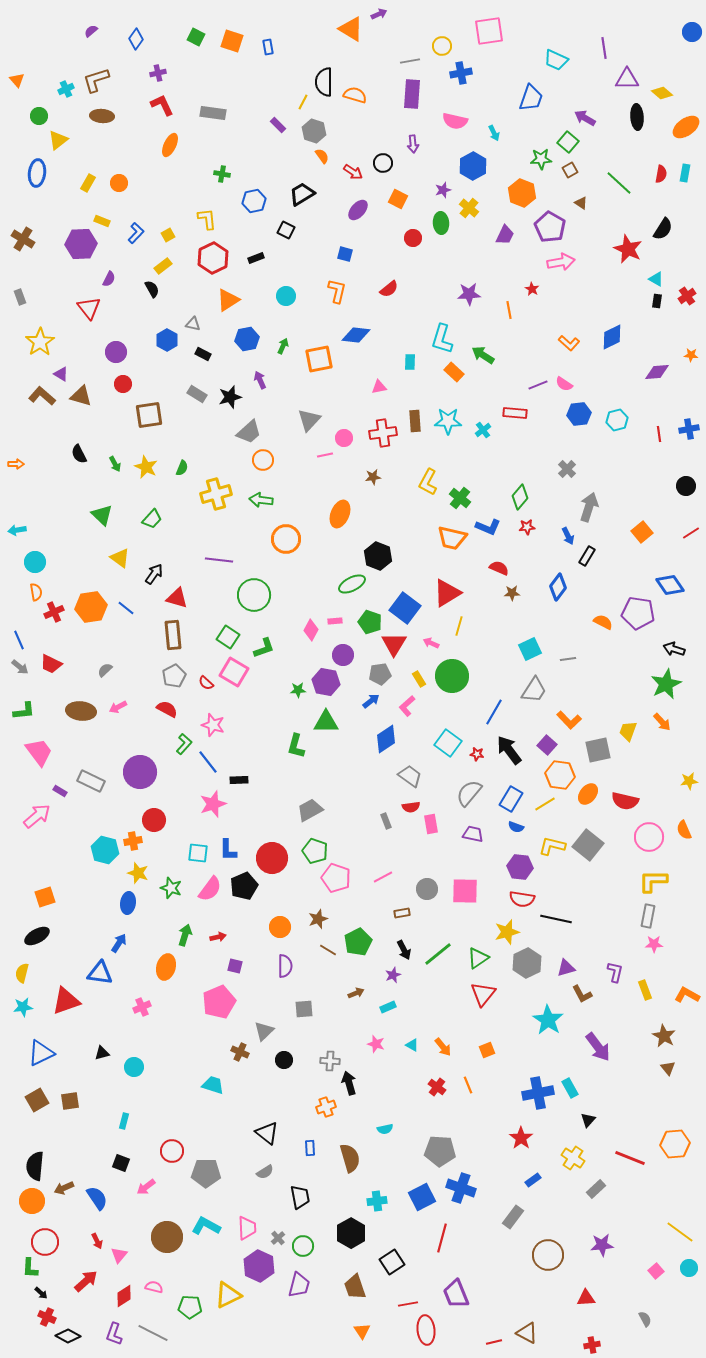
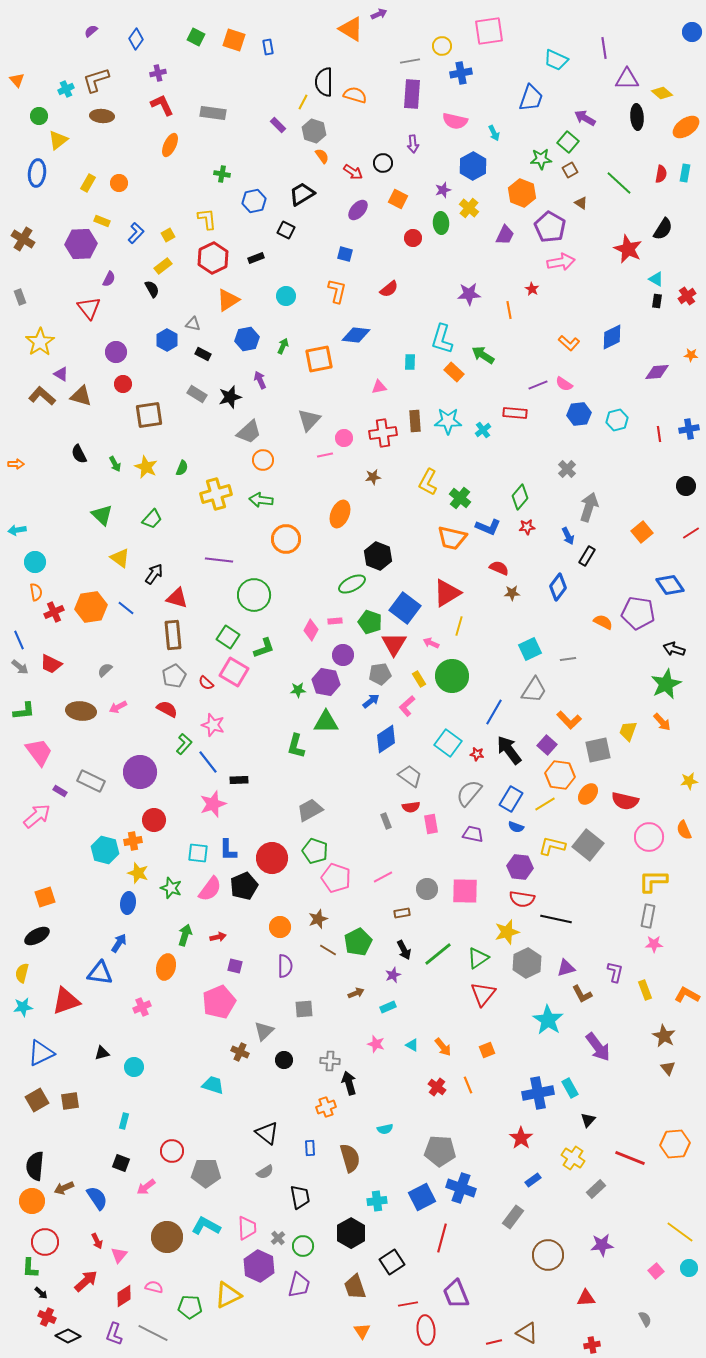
orange square at (232, 41): moved 2 px right, 1 px up
